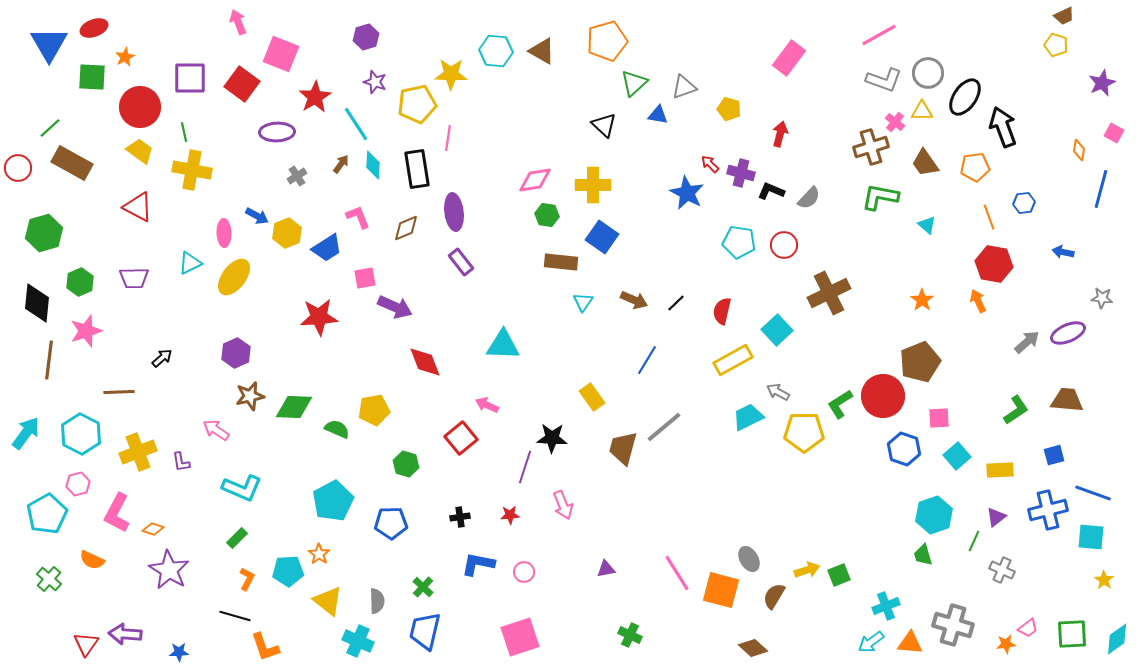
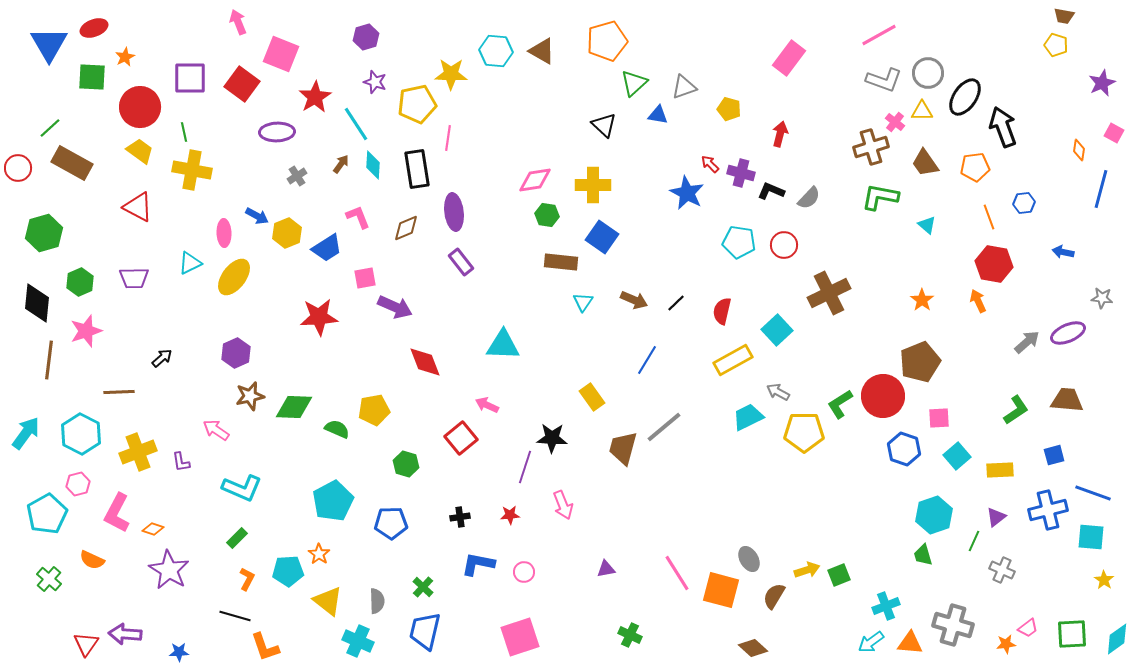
brown trapezoid at (1064, 16): rotated 35 degrees clockwise
